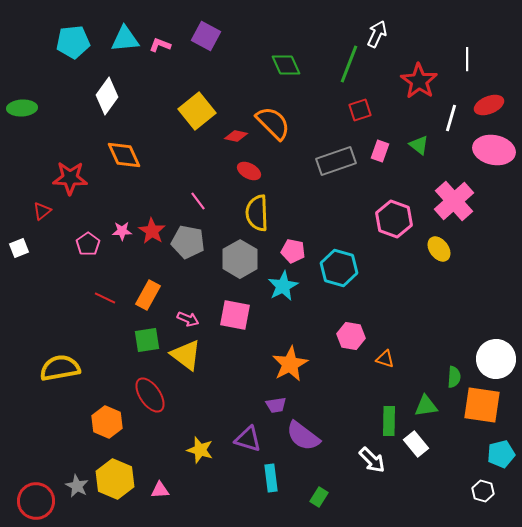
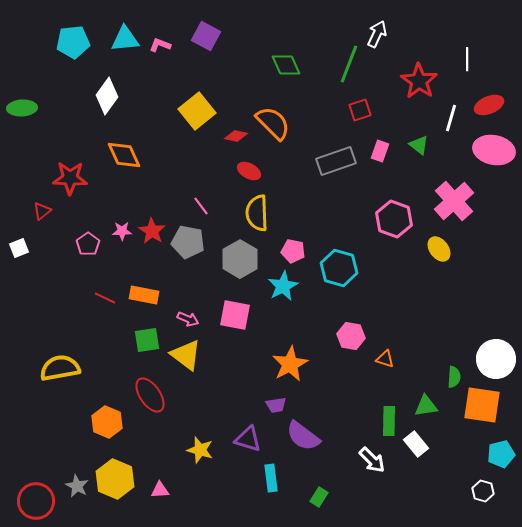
pink line at (198, 201): moved 3 px right, 5 px down
orange rectangle at (148, 295): moved 4 px left; rotated 72 degrees clockwise
